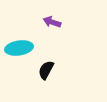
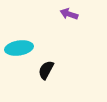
purple arrow: moved 17 px right, 8 px up
